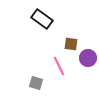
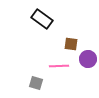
purple circle: moved 1 px down
pink line: rotated 66 degrees counterclockwise
